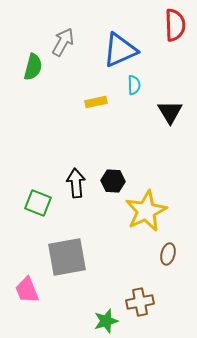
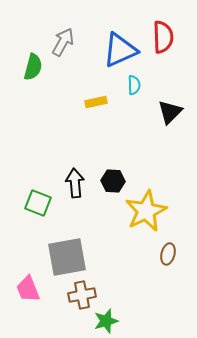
red semicircle: moved 12 px left, 12 px down
black triangle: rotated 16 degrees clockwise
black arrow: moved 1 px left
pink trapezoid: moved 1 px right, 1 px up
brown cross: moved 58 px left, 7 px up
